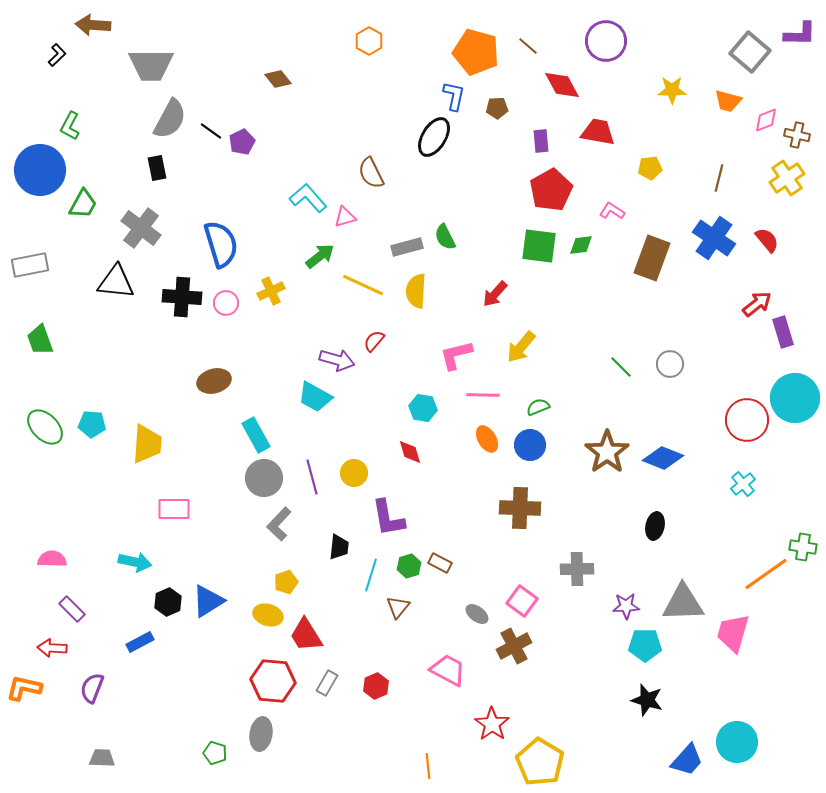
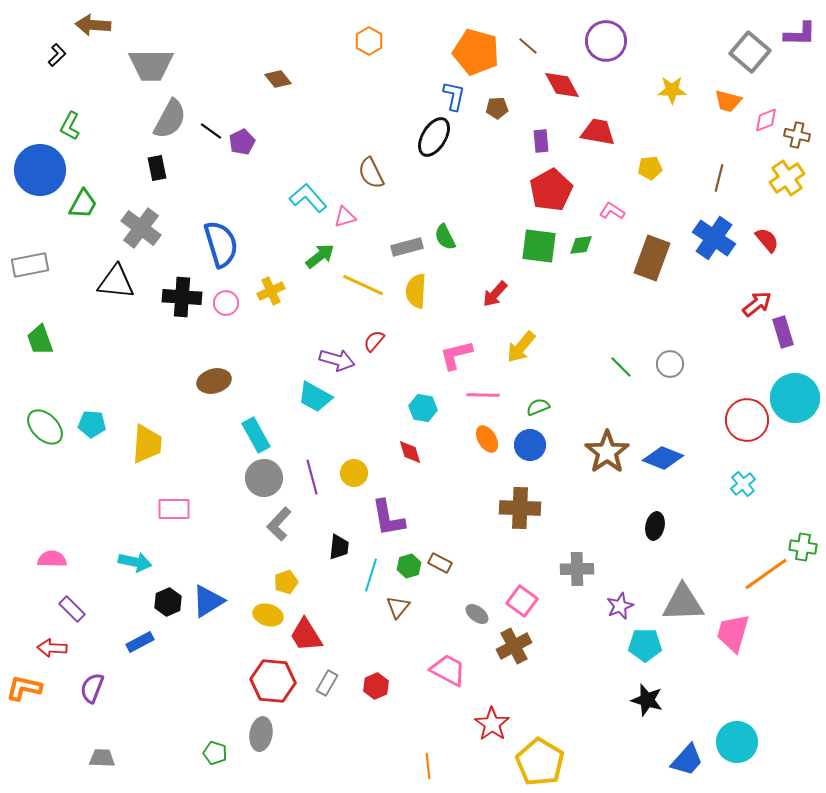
purple star at (626, 606): moved 6 px left; rotated 20 degrees counterclockwise
